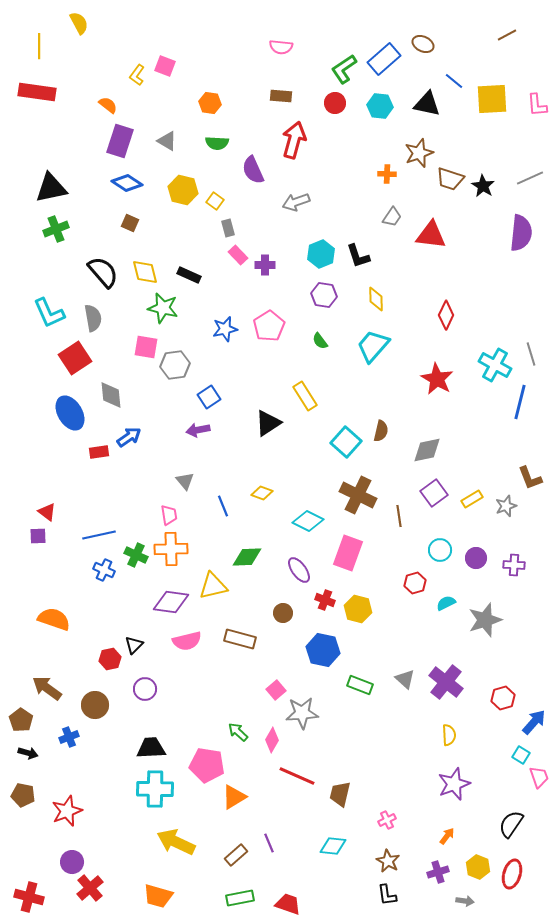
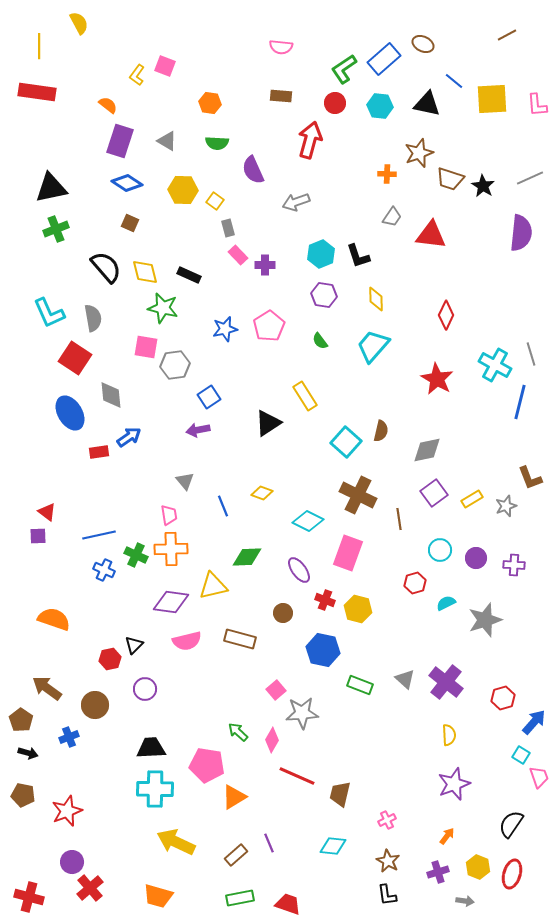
red arrow at (294, 140): moved 16 px right
yellow hexagon at (183, 190): rotated 12 degrees counterclockwise
black semicircle at (103, 272): moved 3 px right, 5 px up
red square at (75, 358): rotated 24 degrees counterclockwise
brown line at (399, 516): moved 3 px down
